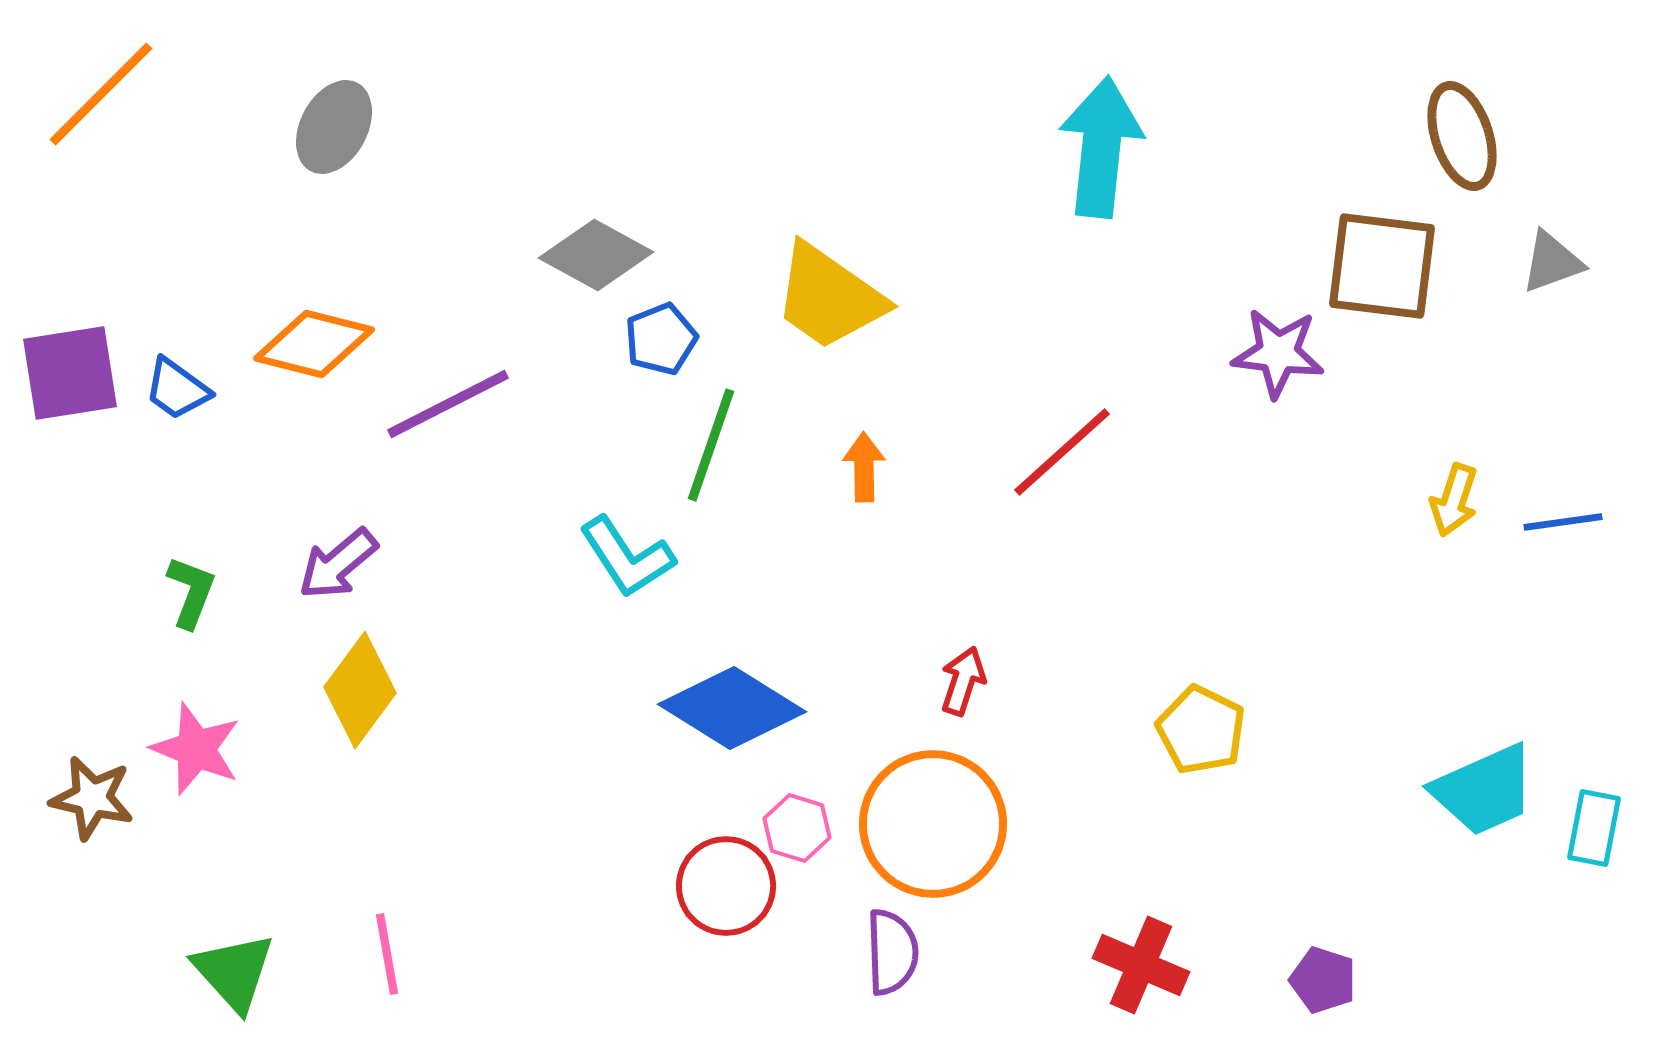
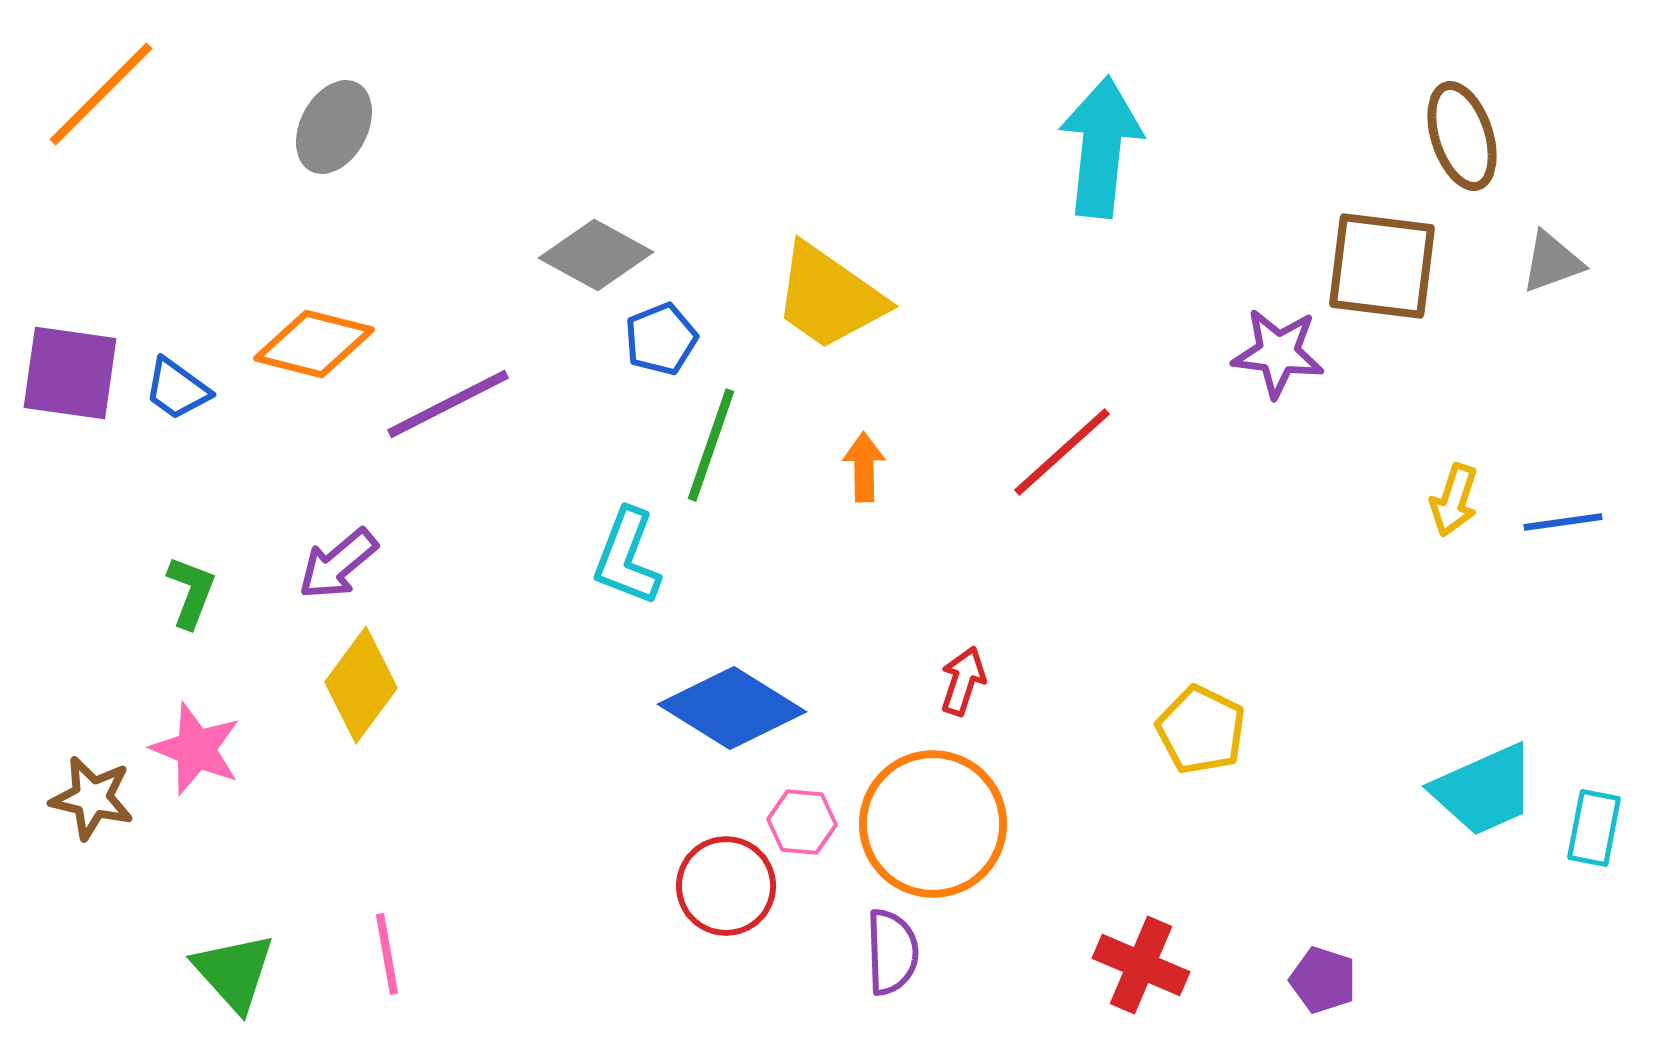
purple square: rotated 17 degrees clockwise
cyan L-shape: rotated 54 degrees clockwise
yellow diamond: moved 1 px right, 5 px up
pink hexagon: moved 5 px right, 6 px up; rotated 12 degrees counterclockwise
